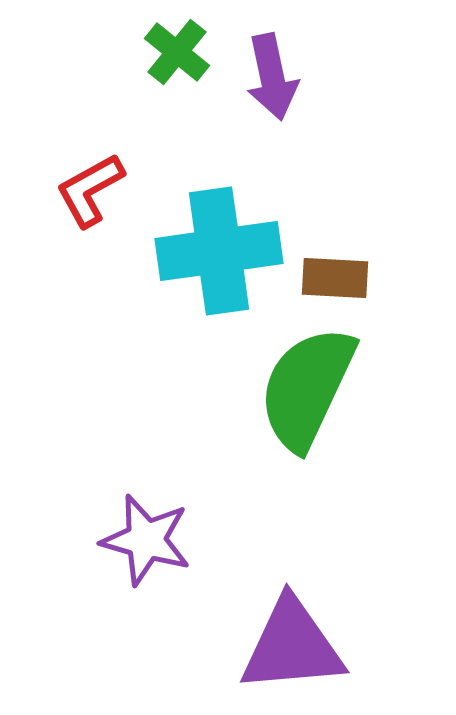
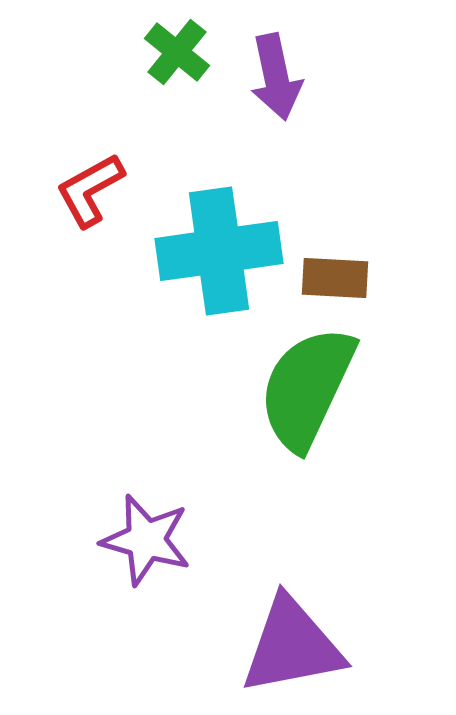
purple arrow: moved 4 px right
purple triangle: rotated 6 degrees counterclockwise
